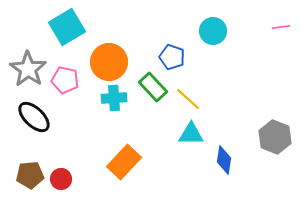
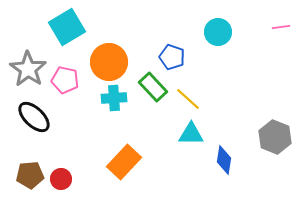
cyan circle: moved 5 px right, 1 px down
